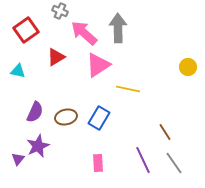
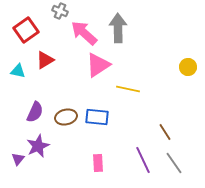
red triangle: moved 11 px left, 3 px down
blue rectangle: moved 2 px left, 1 px up; rotated 65 degrees clockwise
